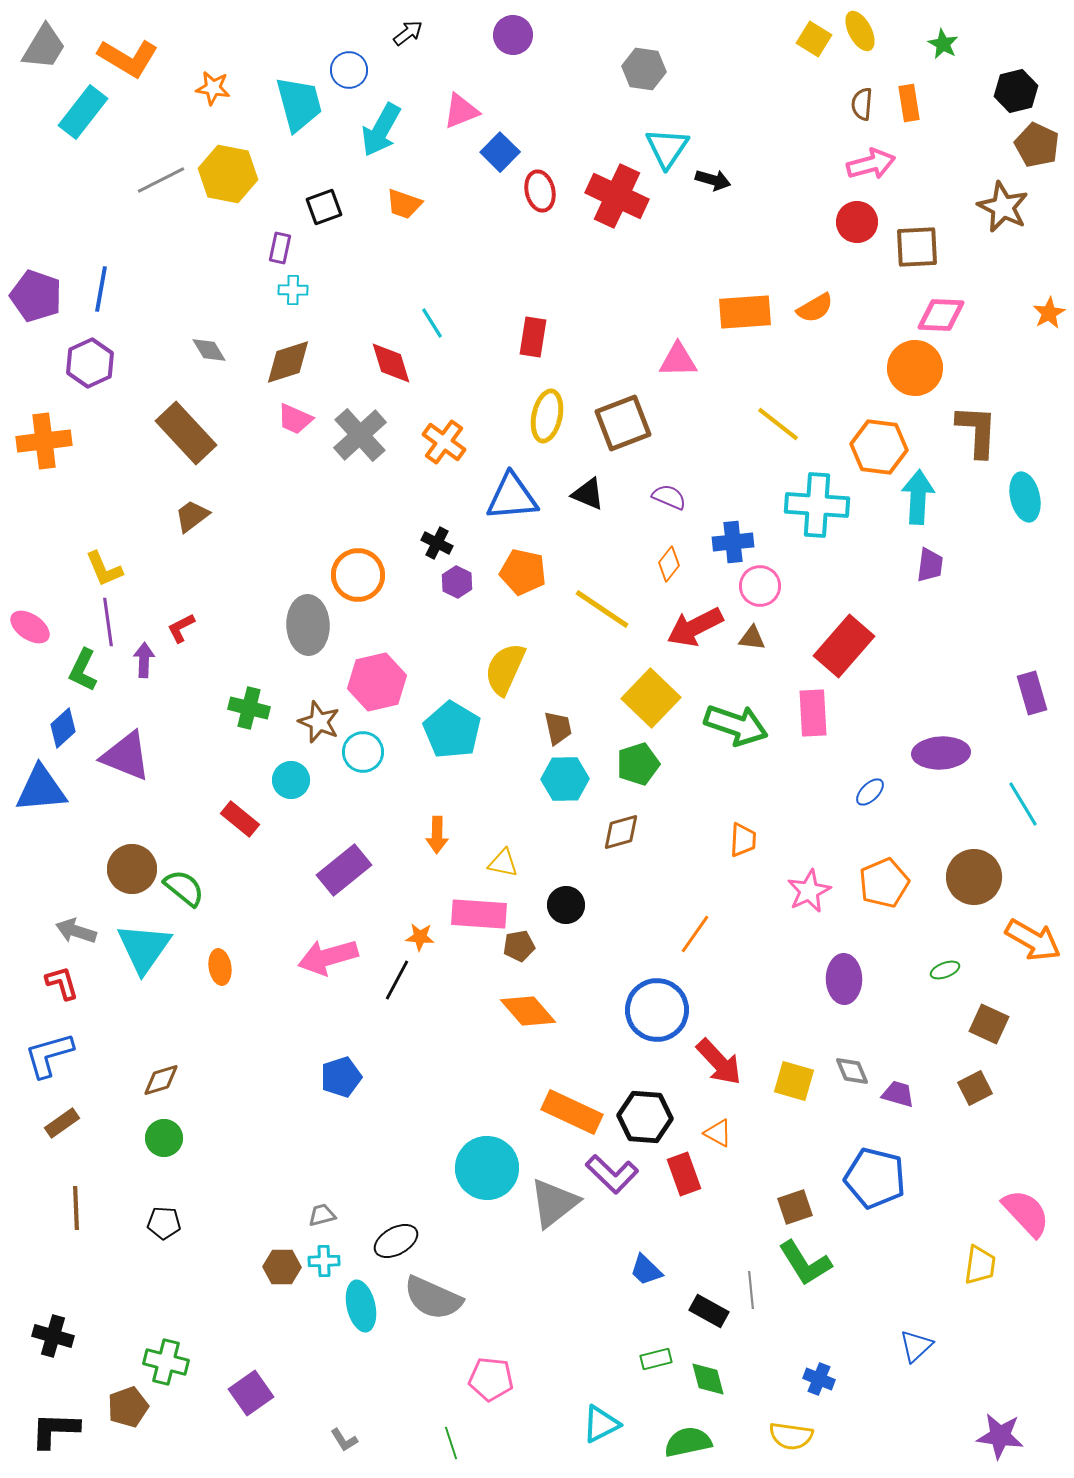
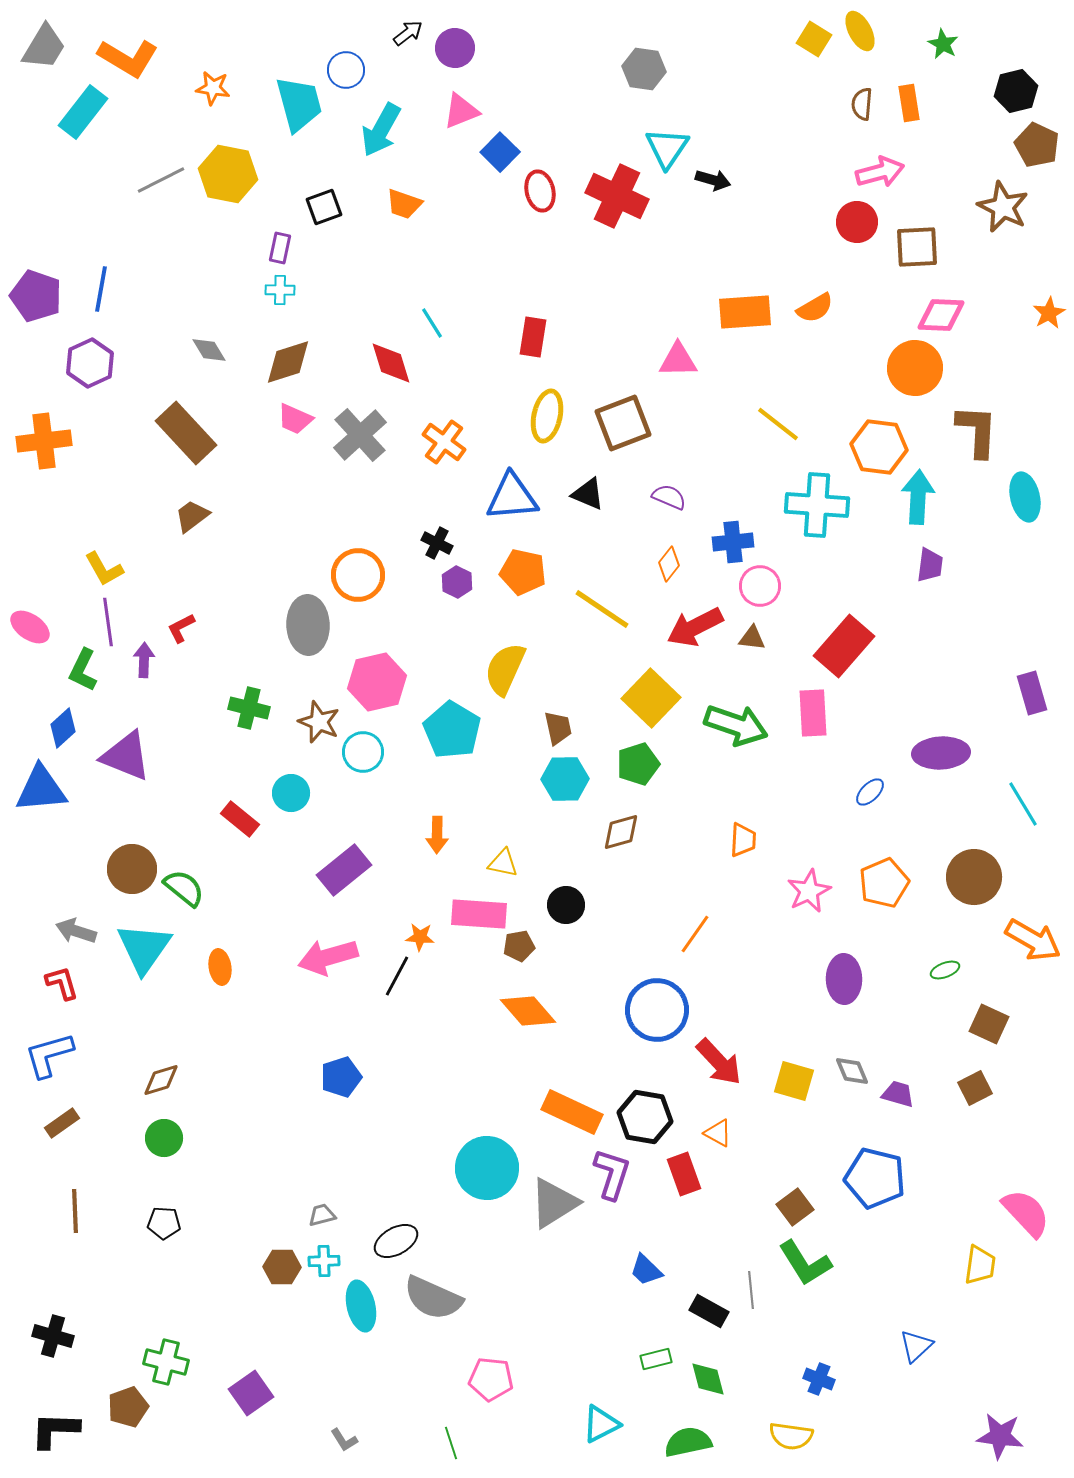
purple circle at (513, 35): moved 58 px left, 13 px down
blue circle at (349, 70): moved 3 px left
pink arrow at (871, 164): moved 9 px right, 8 px down
cyan cross at (293, 290): moved 13 px left
yellow L-shape at (104, 569): rotated 6 degrees counterclockwise
cyan circle at (291, 780): moved 13 px down
black line at (397, 980): moved 4 px up
black hexagon at (645, 1117): rotated 6 degrees clockwise
purple L-shape at (612, 1174): rotated 116 degrees counterclockwise
gray triangle at (554, 1203): rotated 6 degrees clockwise
brown square at (795, 1207): rotated 18 degrees counterclockwise
brown line at (76, 1208): moved 1 px left, 3 px down
